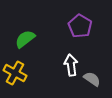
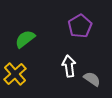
purple pentagon: rotated 10 degrees clockwise
white arrow: moved 2 px left, 1 px down
yellow cross: moved 1 px down; rotated 20 degrees clockwise
